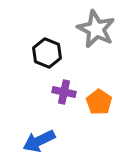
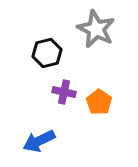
black hexagon: rotated 24 degrees clockwise
